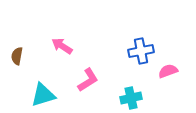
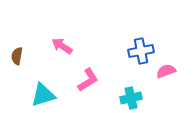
pink semicircle: moved 2 px left
